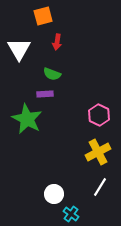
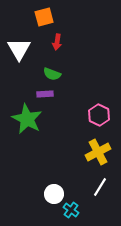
orange square: moved 1 px right, 1 px down
cyan cross: moved 4 px up
